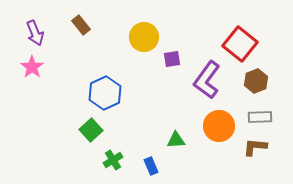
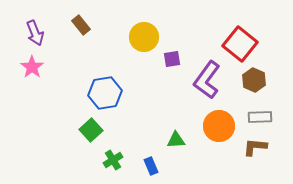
brown hexagon: moved 2 px left, 1 px up; rotated 15 degrees counterclockwise
blue hexagon: rotated 16 degrees clockwise
